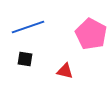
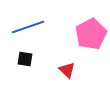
pink pentagon: rotated 16 degrees clockwise
red triangle: moved 2 px right, 1 px up; rotated 30 degrees clockwise
